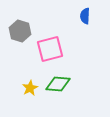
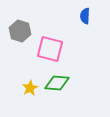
pink square: rotated 28 degrees clockwise
green diamond: moved 1 px left, 1 px up
